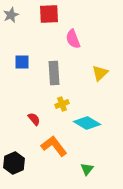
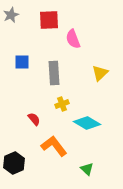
red square: moved 6 px down
green triangle: rotated 24 degrees counterclockwise
